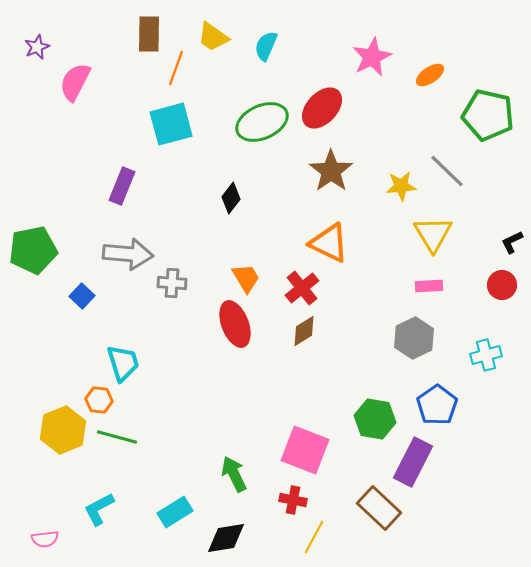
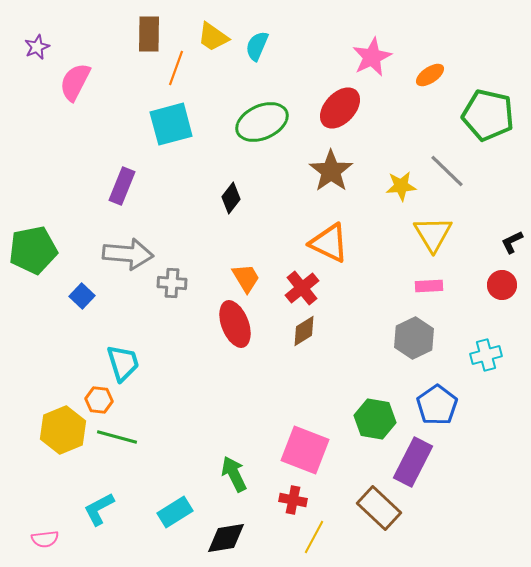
cyan semicircle at (266, 46): moved 9 px left
red ellipse at (322, 108): moved 18 px right
